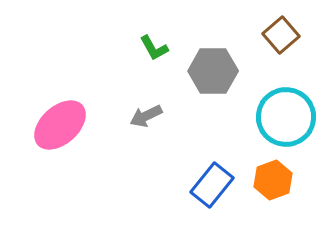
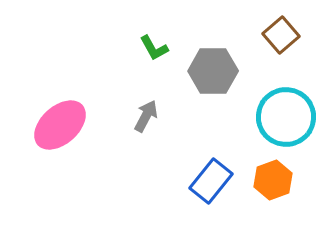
gray arrow: rotated 144 degrees clockwise
blue rectangle: moved 1 px left, 4 px up
